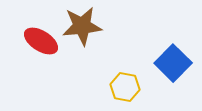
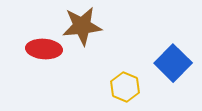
red ellipse: moved 3 px right, 8 px down; rotated 28 degrees counterclockwise
yellow hexagon: rotated 12 degrees clockwise
